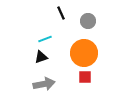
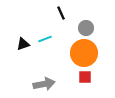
gray circle: moved 2 px left, 7 px down
black triangle: moved 18 px left, 13 px up
